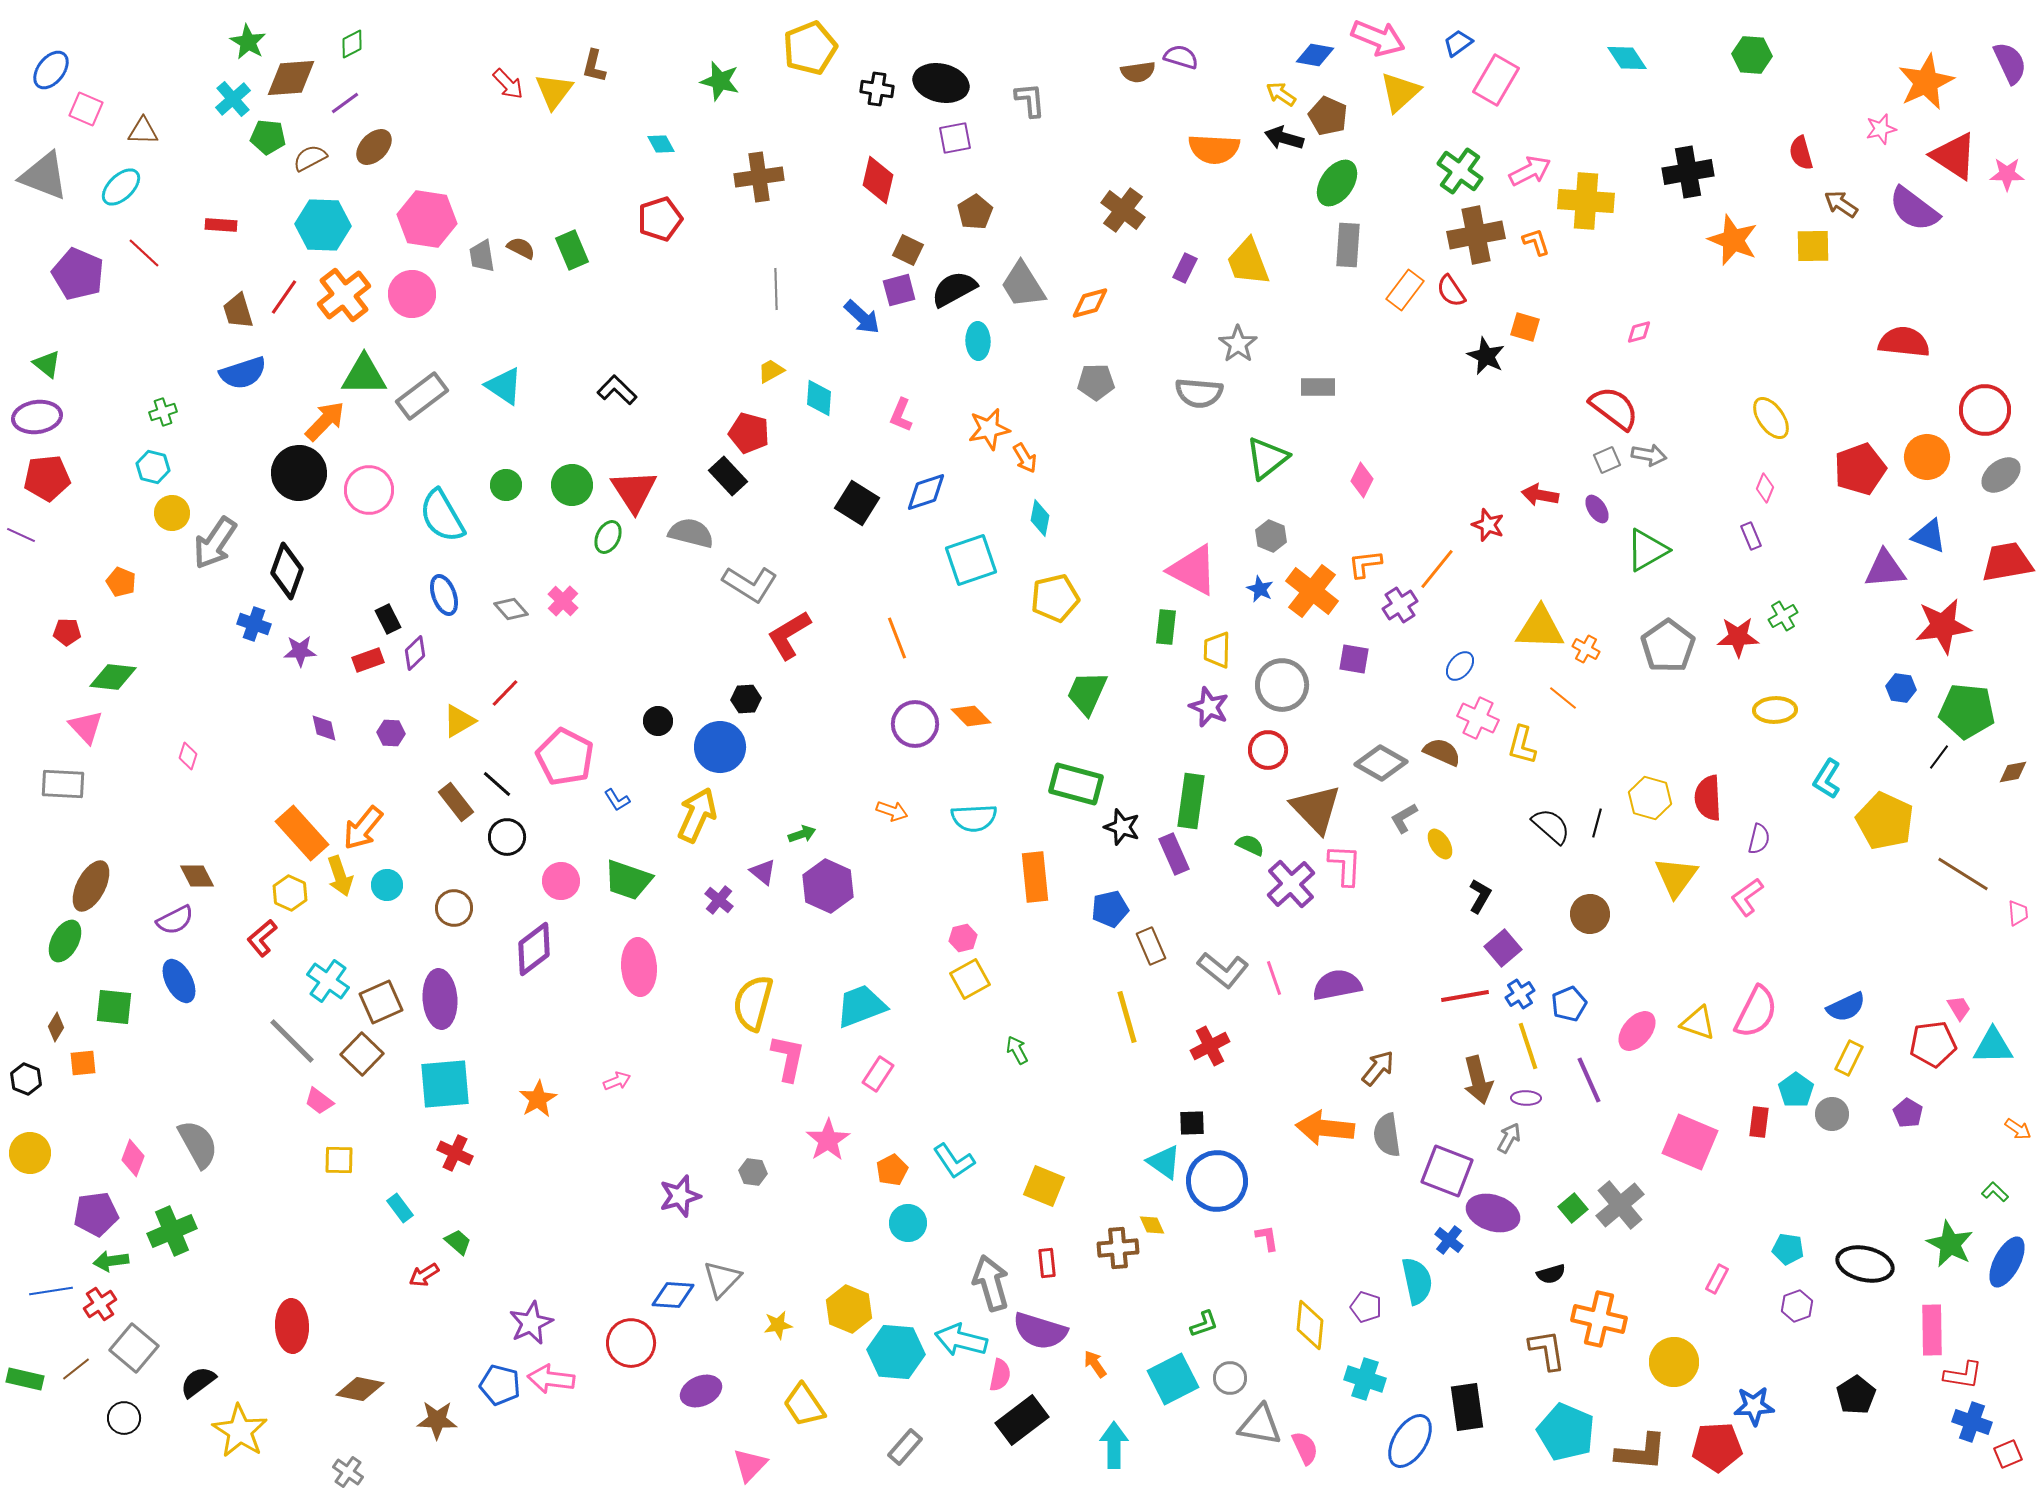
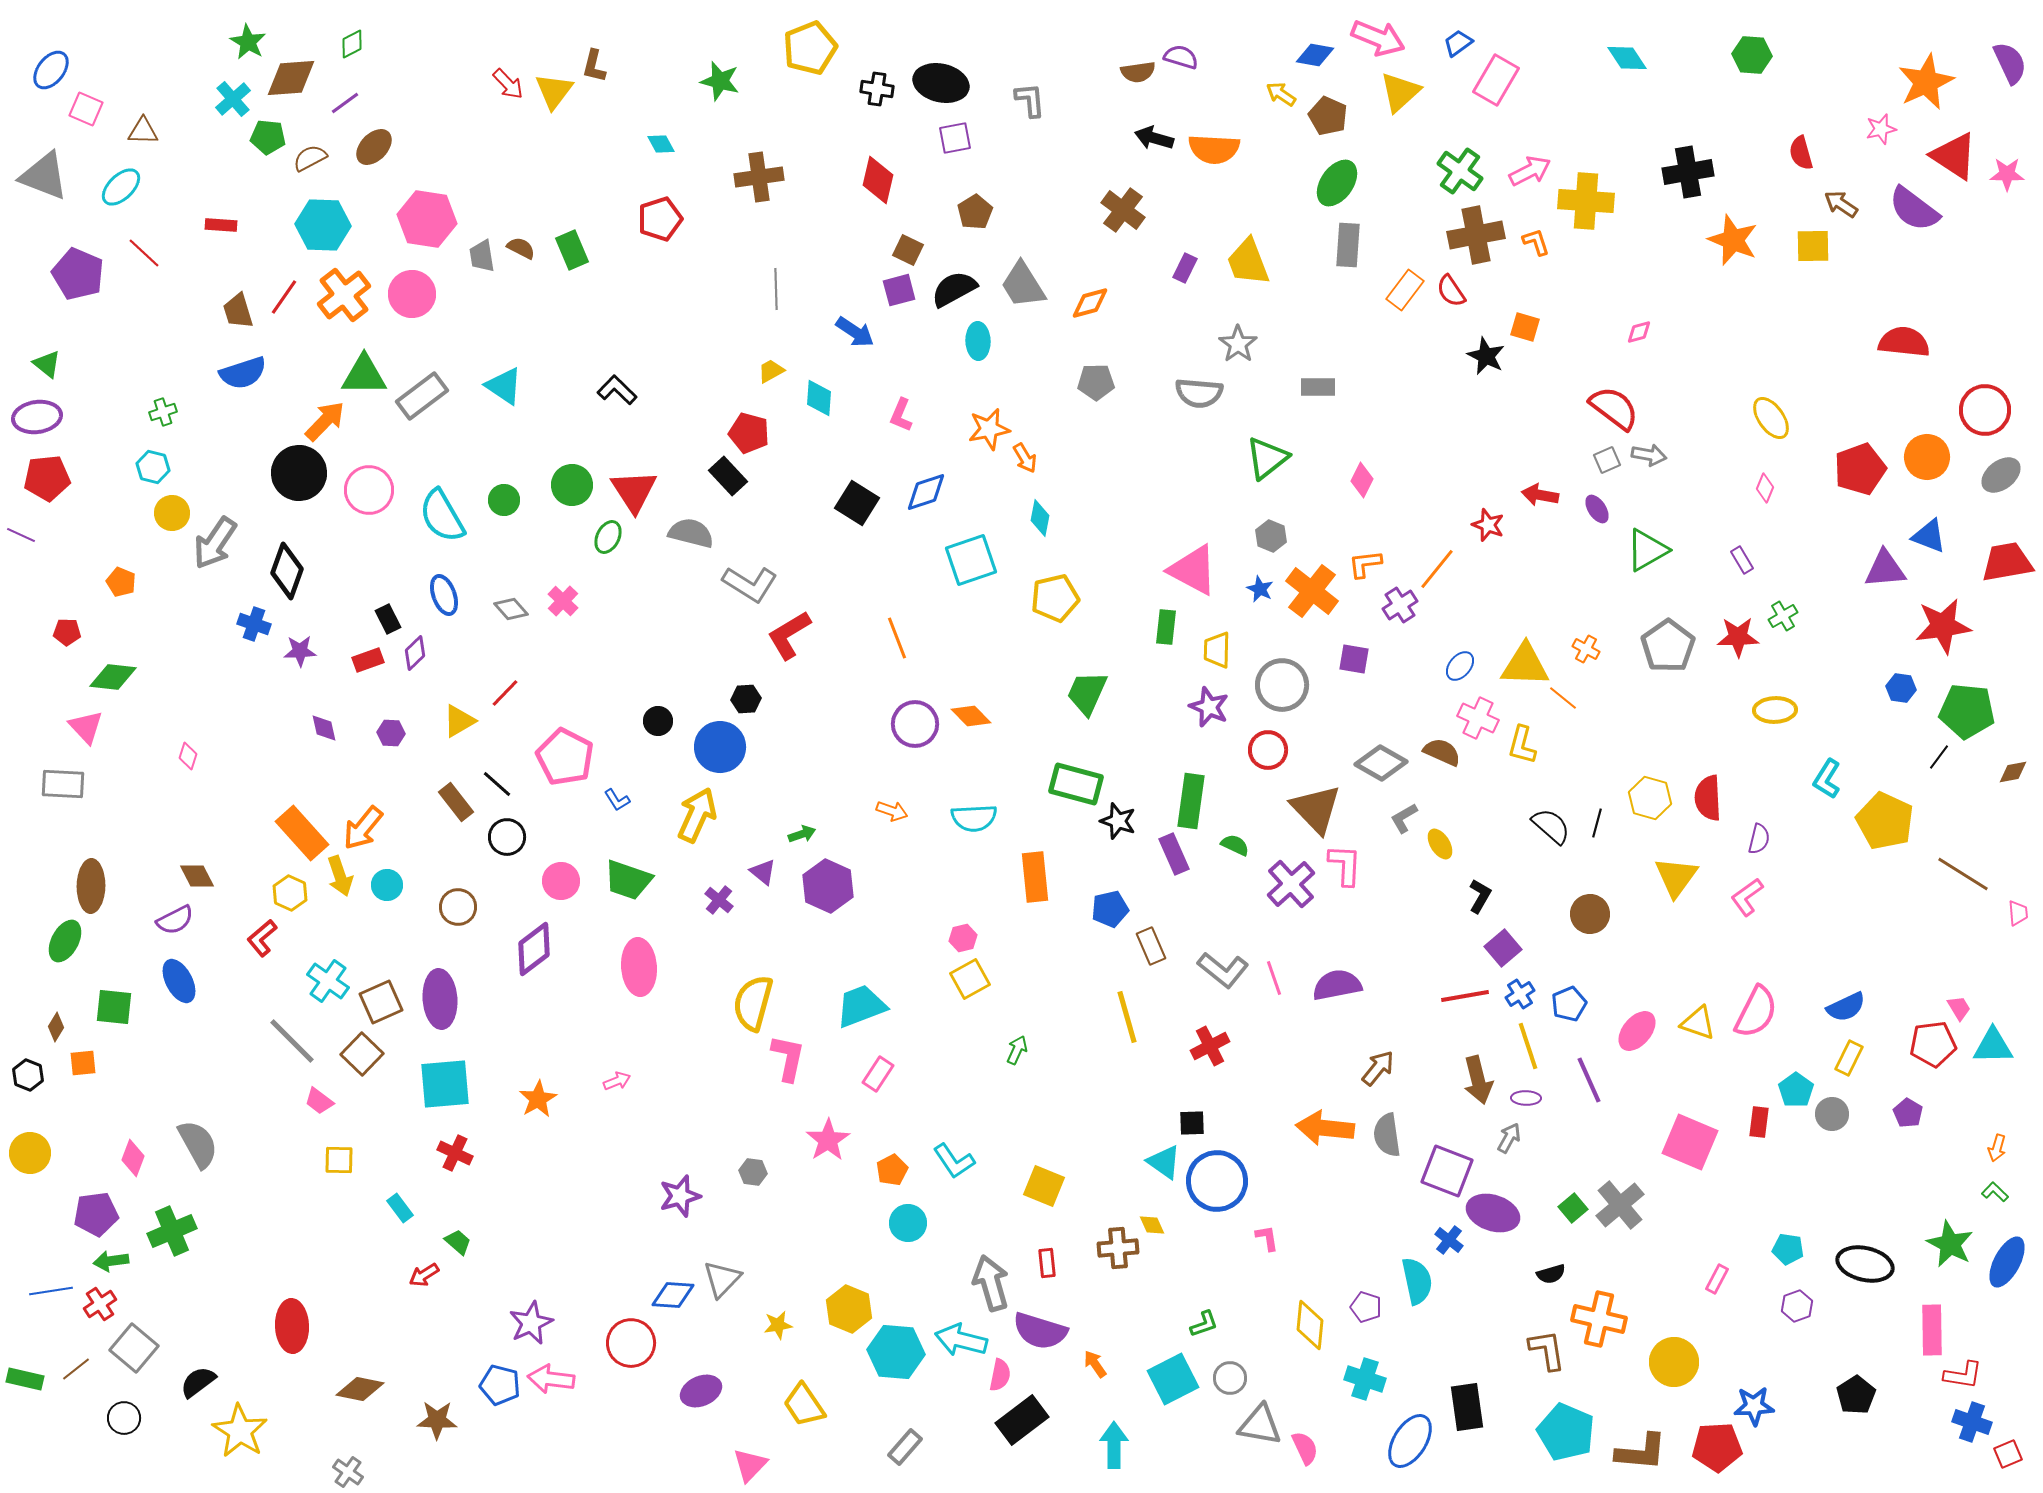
black arrow at (1284, 138): moved 130 px left
blue arrow at (862, 317): moved 7 px left, 15 px down; rotated 9 degrees counterclockwise
green circle at (506, 485): moved 2 px left, 15 px down
purple rectangle at (1751, 536): moved 9 px left, 24 px down; rotated 8 degrees counterclockwise
yellow triangle at (1540, 628): moved 15 px left, 37 px down
black star at (1122, 827): moved 4 px left, 6 px up
green semicircle at (1250, 845): moved 15 px left
brown ellipse at (91, 886): rotated 27 degrees counterclockwise
brown circle at (454, 908): moved 4 px right, 1 px up
green arrow at (1017, 1050): rotated 52 degrees clockwise
black hexagon at (26, 1079): moved 2 px right, 4 px up
orange arrow at (2018, 1129): moved 21 px left, 19 px down; rotated 72 degrees clockwise
